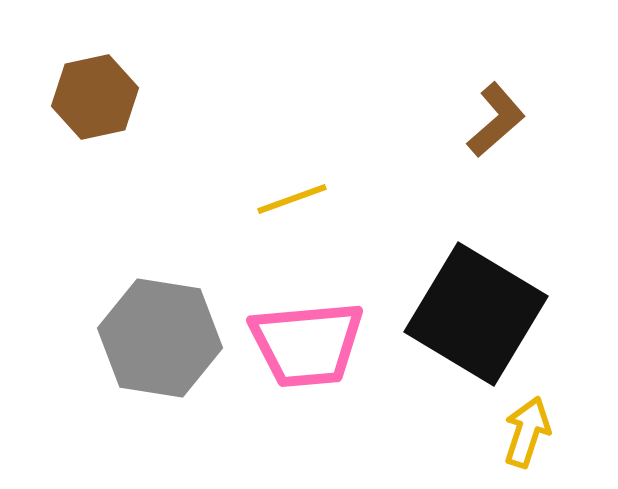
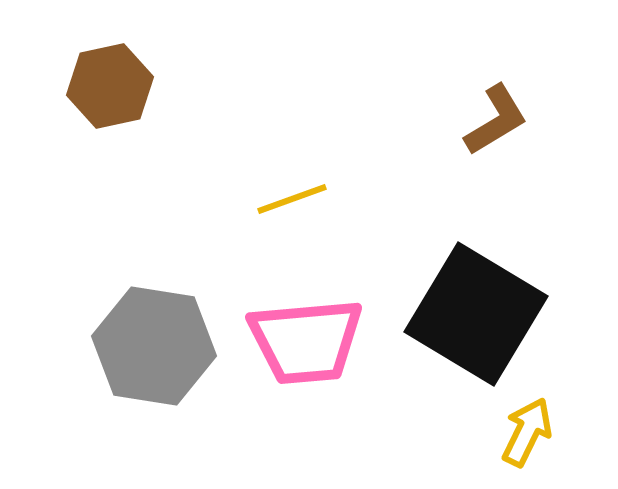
brown hexagon: moved 15 px right, 11 px up
brown L-shape: rotated 10 degrees clockwise
gray hexagon: moved 6 px left, 8 px down
pink trapezoid: moved 1 px left, 3 px up
yellow arrow: rotated 8 degrees clockwise
